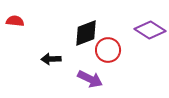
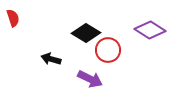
red semicircle: moved 2 px left, 3 px up; rotated 66 degrees clockwise
black diamond: rotated 52 degrees clockwise
black arrow: rotated 18 degrees clockwise
